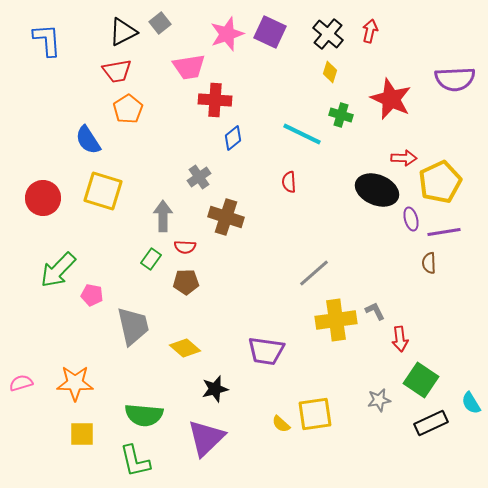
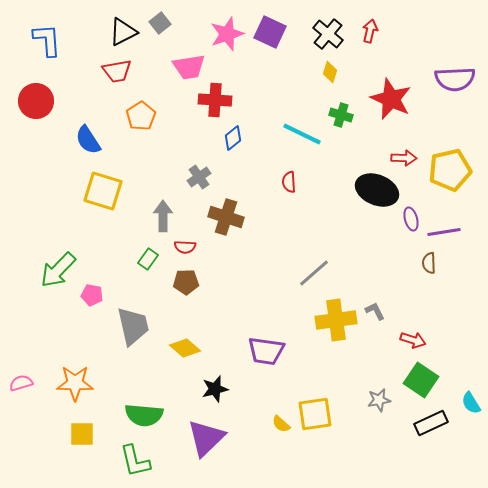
orange pentagon at (128, 109): moved 13 px right, 7 px down
yellow pentagon at (440, 182): moved 10 px right, 12 px up; rotated 12 degrees clockwise
red circle at (43, 198): moved 7 px left, 97 px up
green rectangle at (151, 259): moved 3 px left
red arrow at (400, 339): moved 13 px right, 1 px down; rotated 65 degrees counterclockwise
